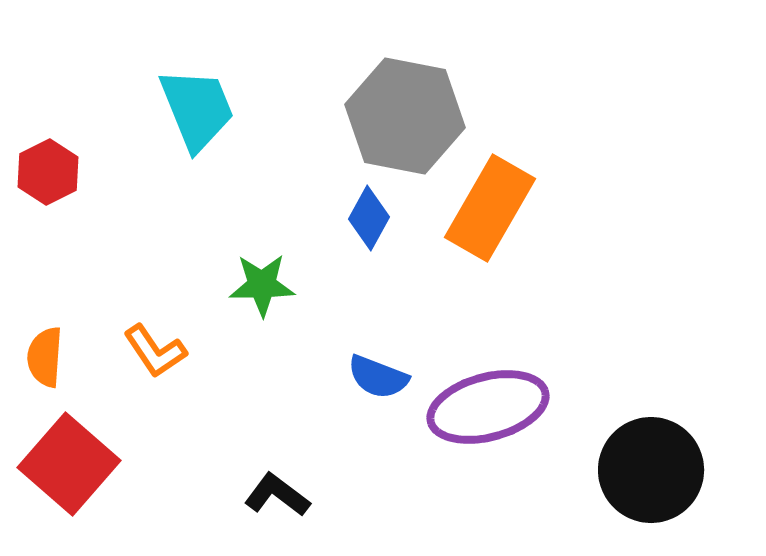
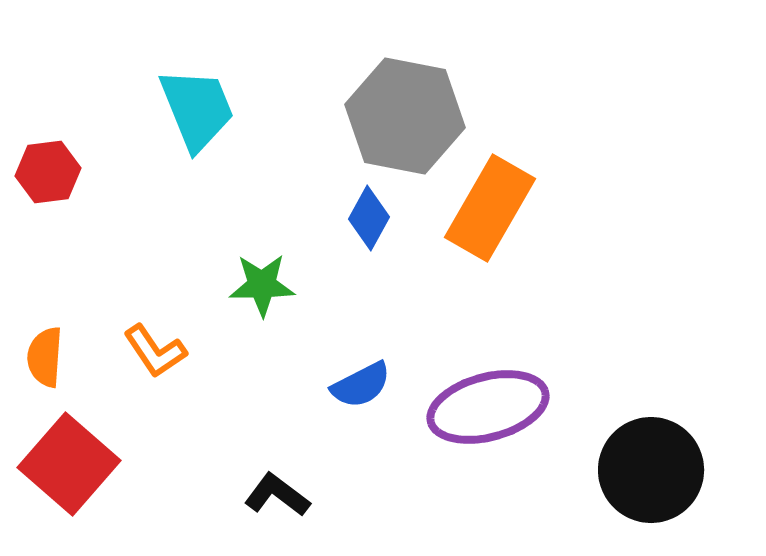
red hexagon: rotated 20 degrees clockwise
blue semicircle: moved 17 px left, 8 px down; rotated 48 degrees counterclockwise
